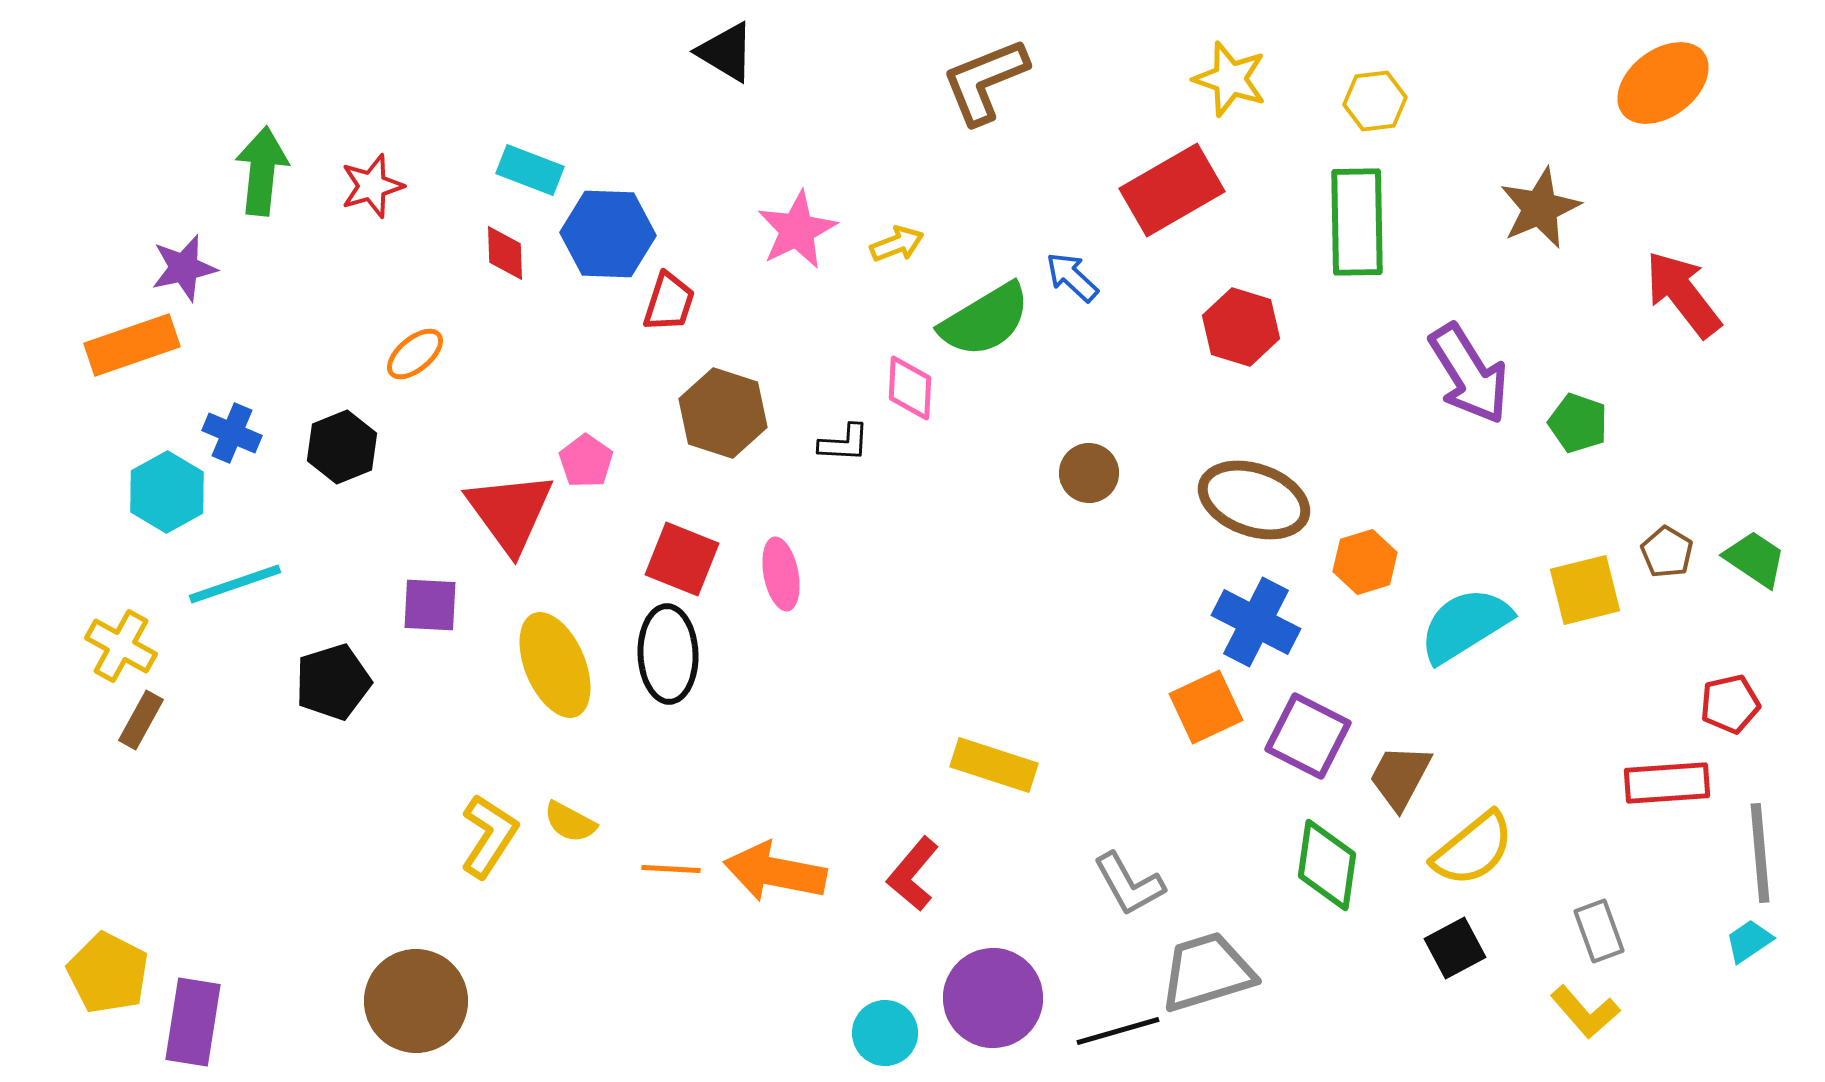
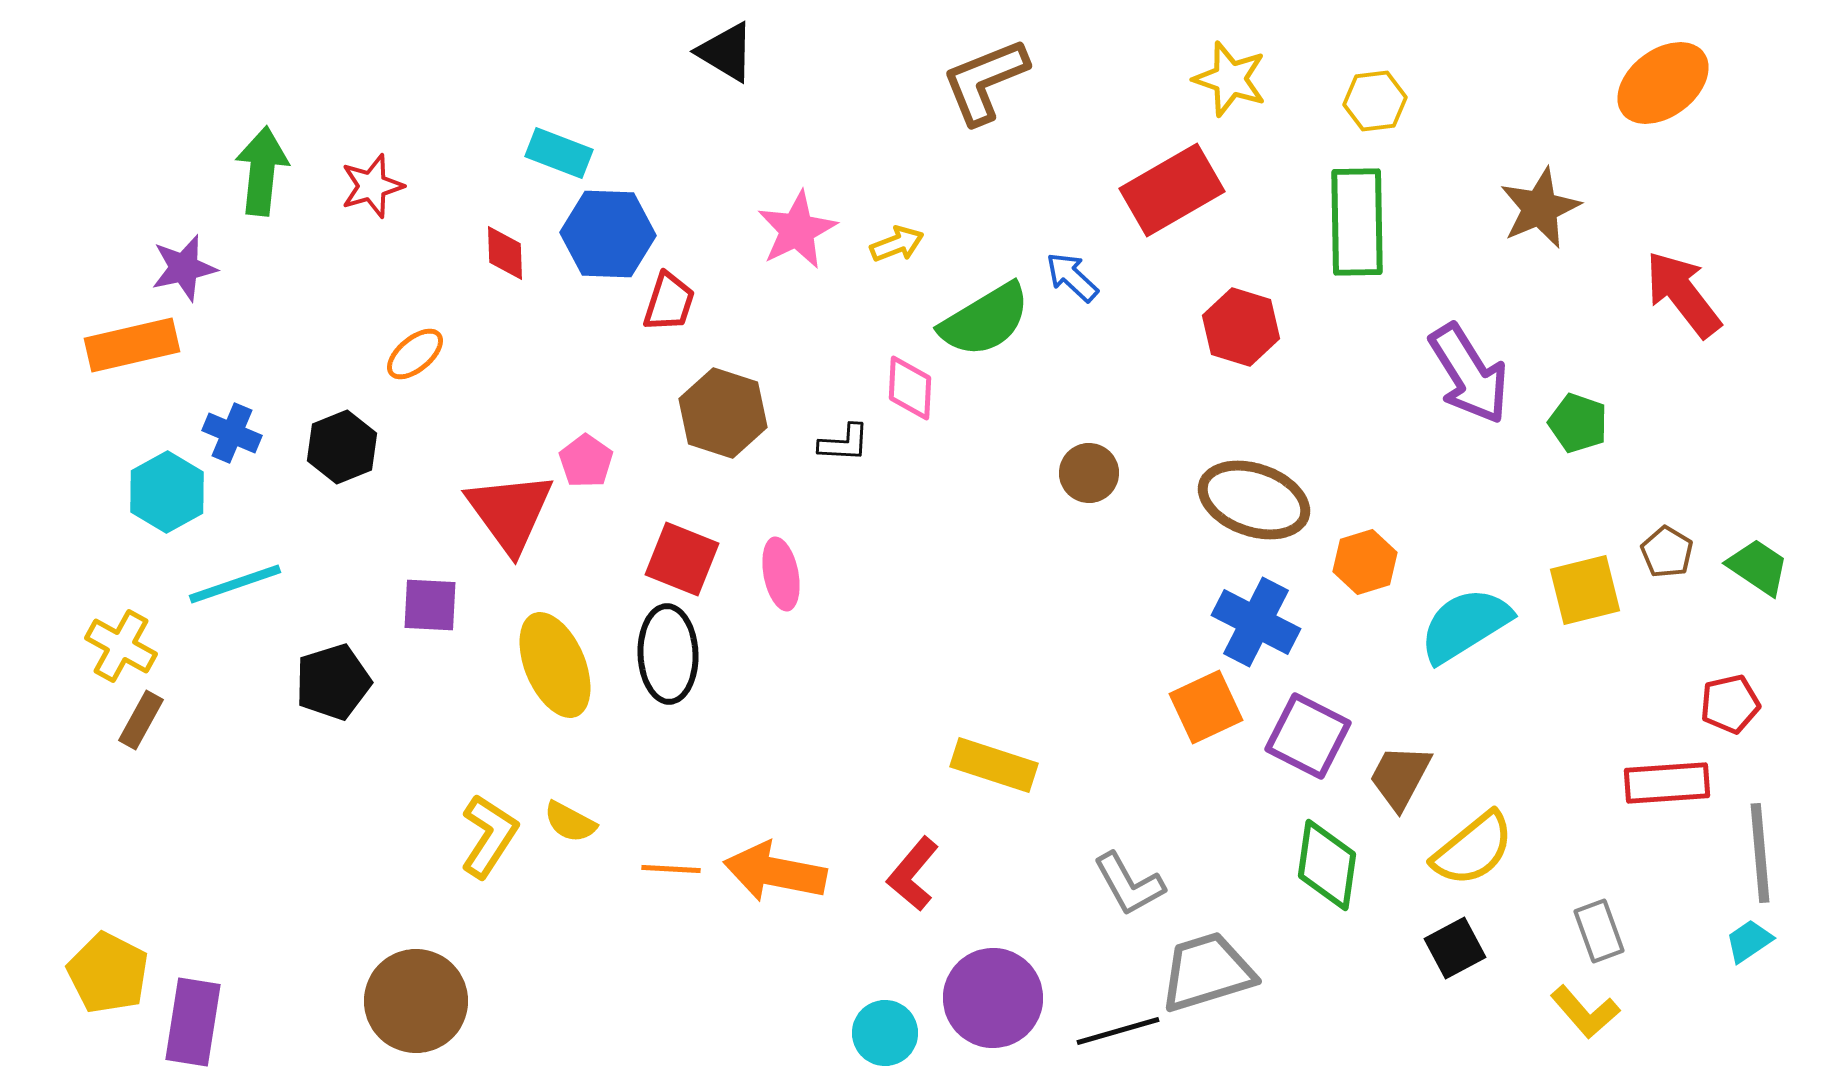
cyan rectangle at (530, 170): moved 29 px right, 17 px up
orange rectangle at (132, 345): rotated 6 degrees clockwise
green trapezoid at (1755, 559): moved 3 px right, 8 px down
